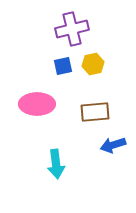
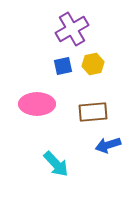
purple cross: rotated 16 degrees counterclockwise
brown rectangle: moved 2 px left
blue arrow: moved 5 px left
cyan arrow: rotated 36 degrees counterclockwise
